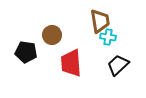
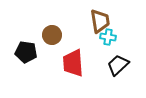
red trapezoid: moved 2 px right
